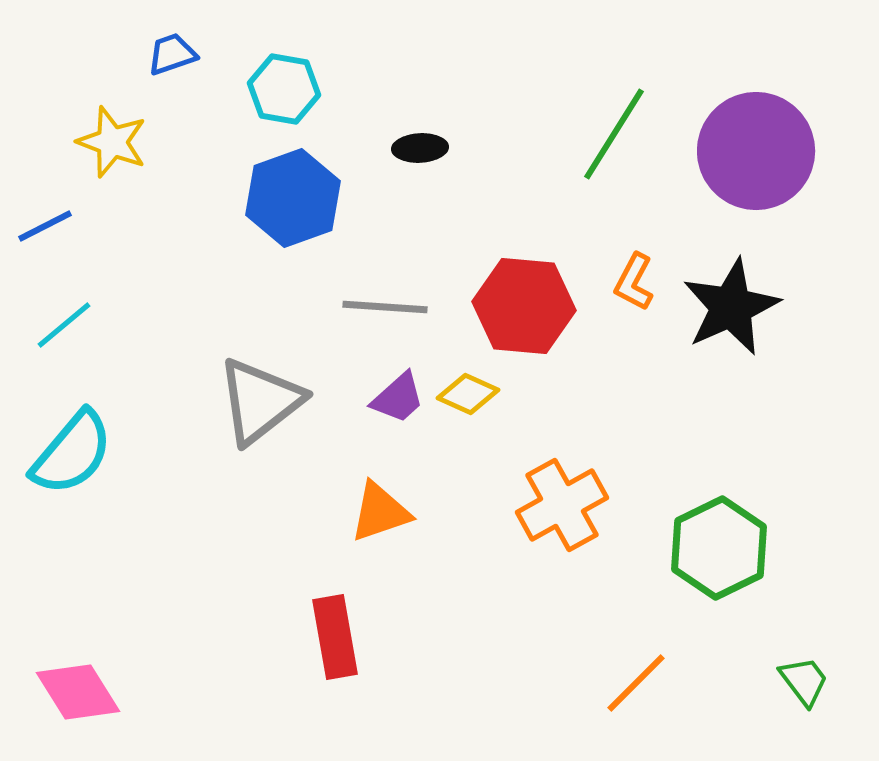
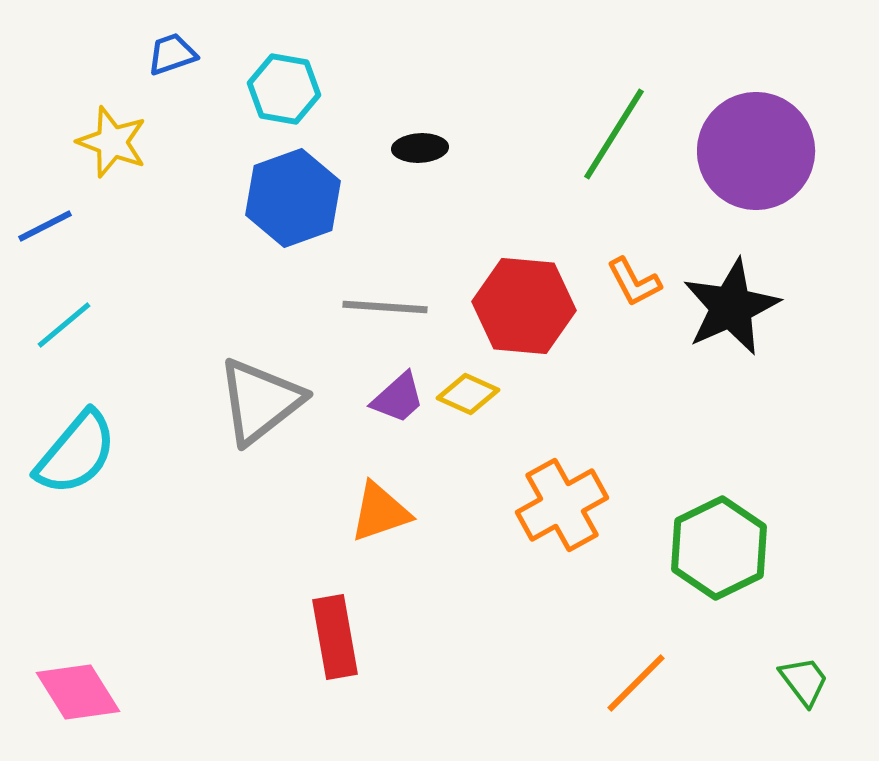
orange L-shape: rotated 56 degrees counterclockwise
cyan semicircle: moved 4 px right
